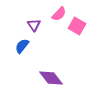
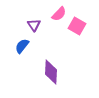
purple diamond: moved 6 px up; rotated 40 degrees clockwise
